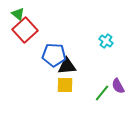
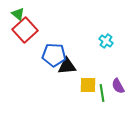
yellow square: moved 23 px right
green line: rotated 48 degrees counterclockwise
